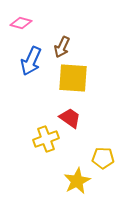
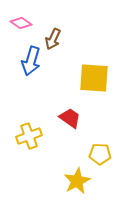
pink diamond: rotated 20 degrees clockwise
brown arrow: moved 9 px left, 8 px up
blue arrow: rotated 8 degrees counterclockwise
yellow square: moved 21 px right
yellow cross: moved 17 px left, 3 px up
yellow pentagon: moved 3 px left, 4 px up
